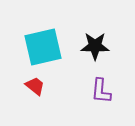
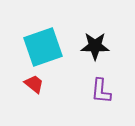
cyan square: rotated 6 degrees counterclockwise
red trapezoid: moved 1 px left, 2 px up
